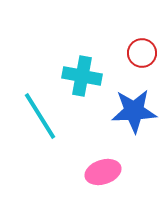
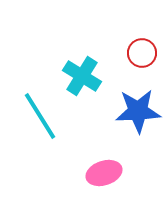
cyan cross: rotated 21 degrees clockwise
blue star: moved 4 px right
pink ellipse: moved 1 px right, 1 px down
